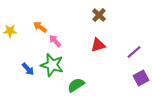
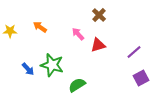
pink arrow: moved 23 px right, 7 px up
green semicircle: moved 1 px right
